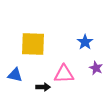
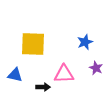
blue star: rotated 14 degrees clockwise
